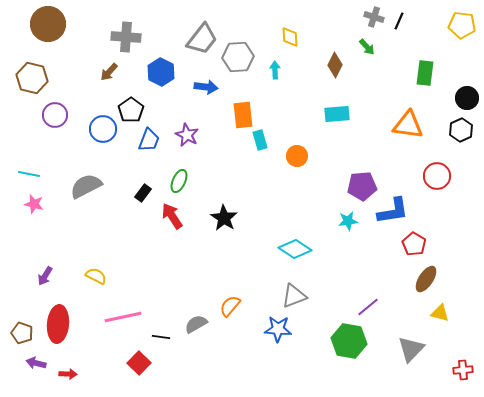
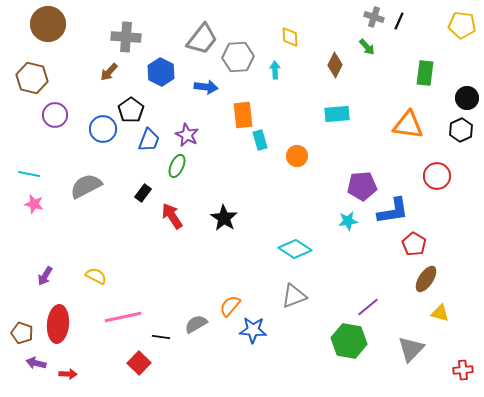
green ellipse at (179, 181): moved 2 px left, 15 px up
blue star at (278, 329): moved 25 px left, 1 px down
